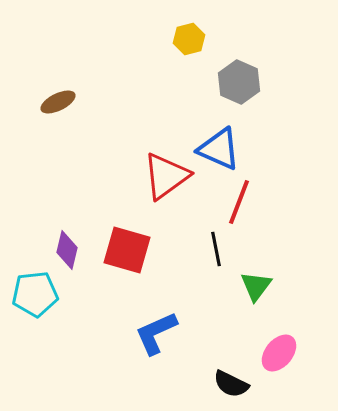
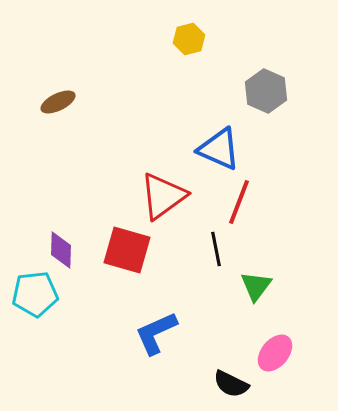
gray hexagon: moved 27 px right, 9 px down
red triangle: moved 3 px left, 20 px down
purple diamond: moved 6 px left; rotated 12 degrees counterclockwise
pink ellipse: moved 4 px left
